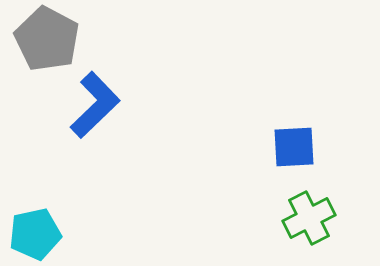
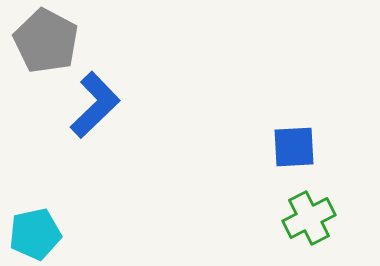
gray pentagon: moved 1 px left, 2 px down
